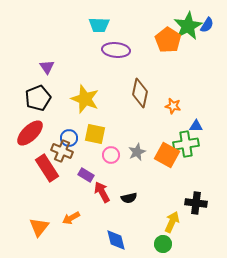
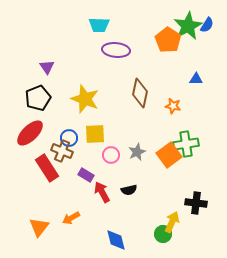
blue triangle: moved 47 px up
yellow square: rotated 15 degrees counterclockwise
orange square: moved 2 px right; rotated 25 degrees clockwise
black semicircle: moved 8 px up
green circle: moved 10 px up
